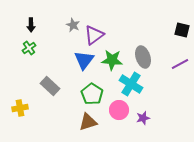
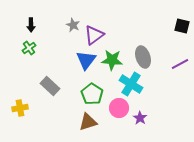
black square: moved 4 px up
blue triangle: moved 2 px right
pink circle: moved 2 px up
purple star: moved 3 px left; rotated 24 degrees counterclockwise
